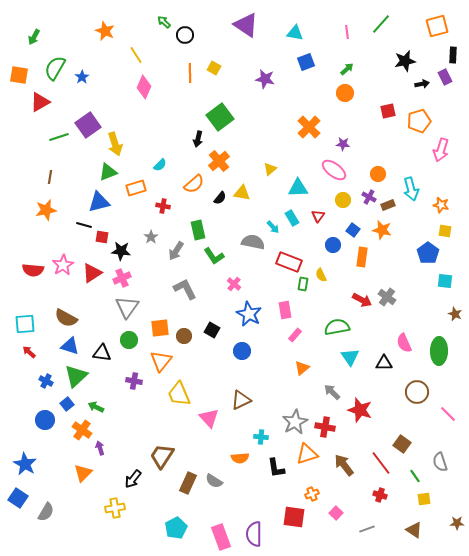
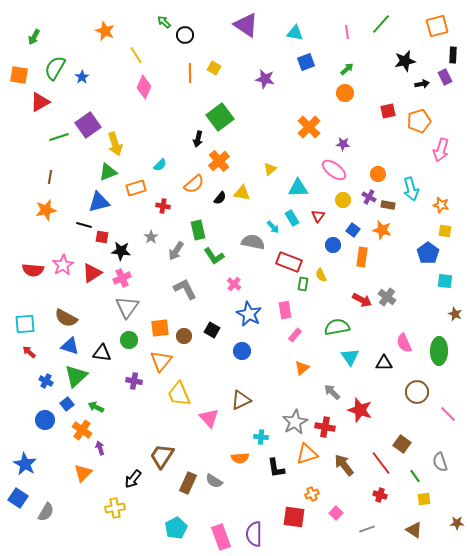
brown rectangle at (388, 205): rotated 32 degrees clockwise
